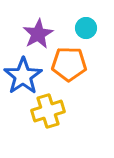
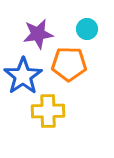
cyan circle: moved 1 px right, 1 px down
purple star: rotated 20 degrees clockwise
yellow cross: rotated 16 degrees clockwise
